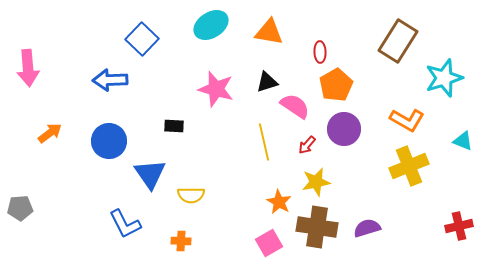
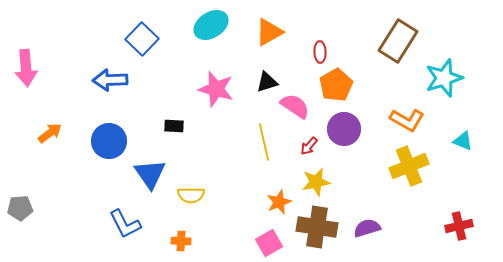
orange triangle: rotated 40 degrees counterclockwise
pink arrow: moved 2 px left
red arrow: moved 2 px right, 1 px down
orange star: rotated 20 degrees clockwise
